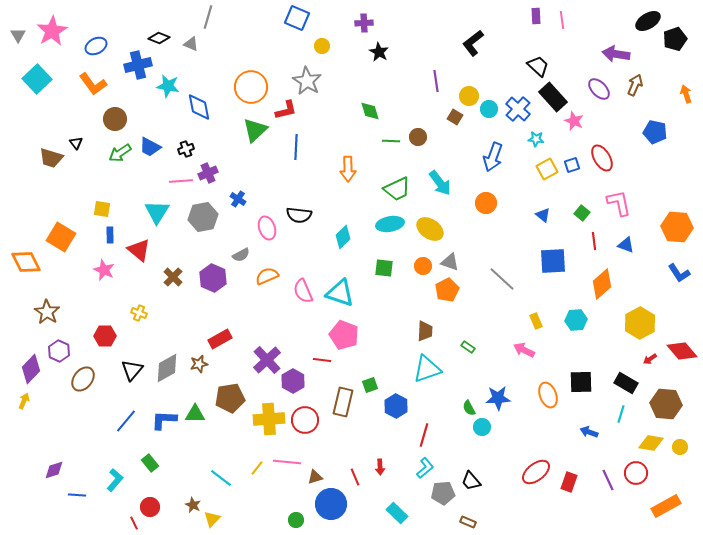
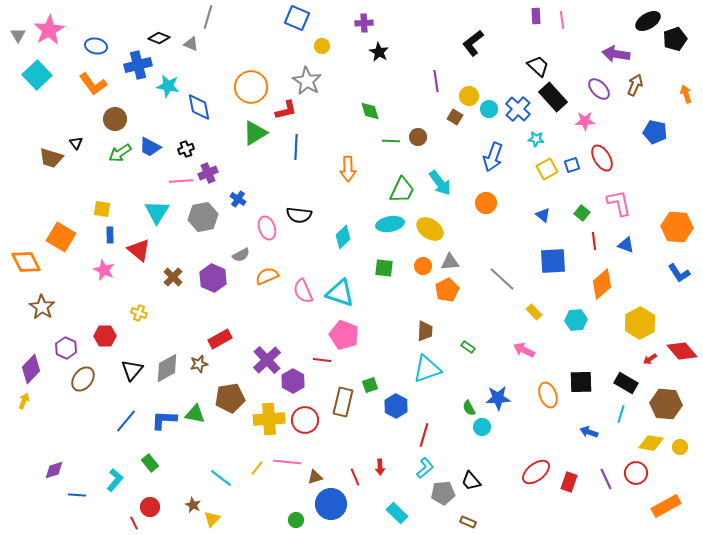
pink star at (52, 31): moved 3 px left, 1 px up
blue ellipse at (96, 46): rotated 40 degrees clockwise
cyan square at (37, 79): moved 4 px up
pink star at (574, 121): moved 11 px right; rotated 24 degrees counterclockwise
green triangle at (255, 130): moved 3 px down; rotated 12 degrees clockwise
green trapezoid at (397, 189): moved 5 px right, 1 px down; rotated 40 degrees counterclockwise
gray triangle at (450, 262): rotated 24 degrees counterclockwise
brown star at (47, 312): moved 5 px left, 5 px up
yellow rectangle at (536, 321): moved 2 px left, 9 px up; rotated 21 degrees counterclockwise
purple hexagon at (59, 351): moved 7 px right, 3 px up
green triangle at (195, 414): rotated 10 degrees clockwise
purple line at (608, 480): moved 2 px left, 1 px up
